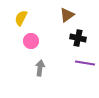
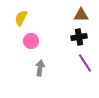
brown triangle: moved 14 px right; rotated 35 degrees clockwise
black cross: moved 1 px right, 1 px up; rotated 21 degrees counterclockwise
purple line: rotated 48 degrees clockwise
